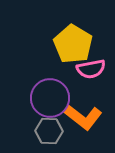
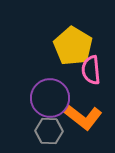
yellow pentagon: moved 2 px down
pink semicircle: moved 1 px down; rotated 96 degrees clockwise
